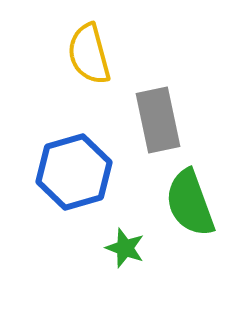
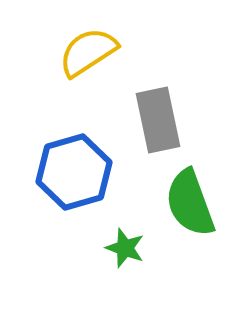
yellow semicircle: moved 1 px left, 2 px up; rotated 72 degrees clockwise
